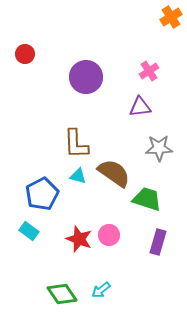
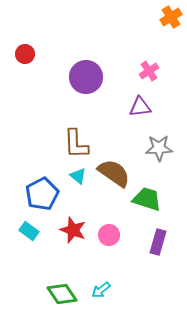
cyan triangle: rotated 24 degrees clockwise
red star: moved 6 px left, 9 px up
